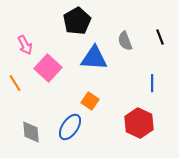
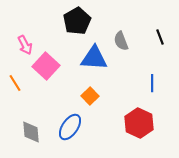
gray semicircle: moved 4 px left
pink square: moved 2 px left, 2 px up
orange square: moved 5 px up; rotated 12 degrees clockwise
